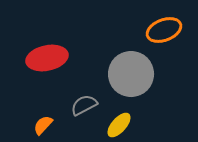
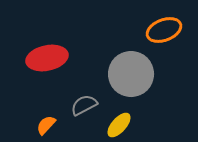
orange semicircle: moved 3 px right
